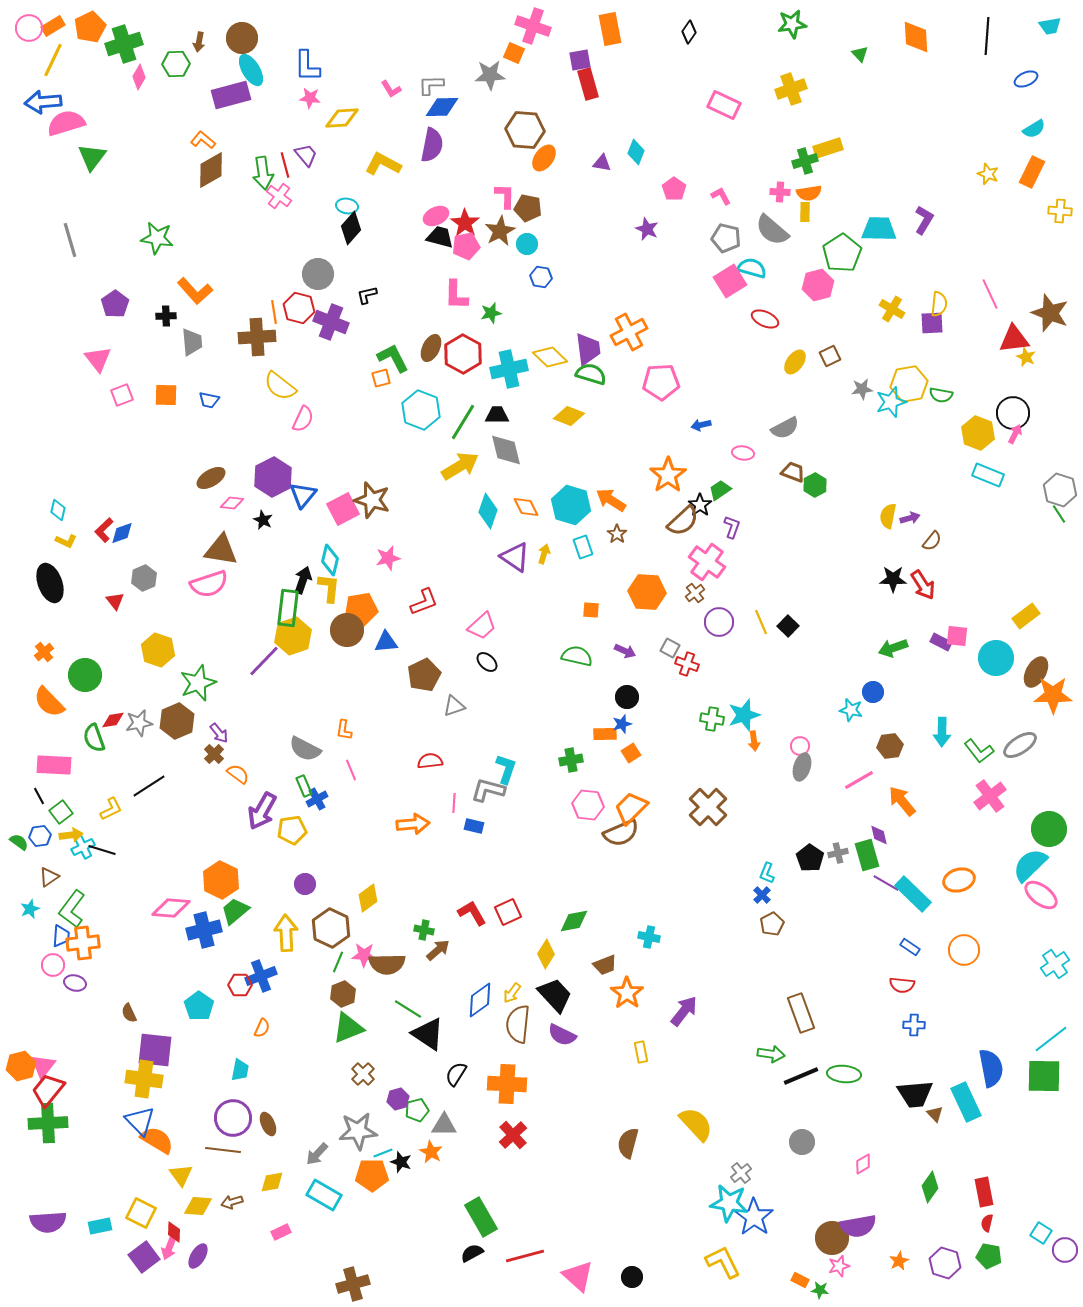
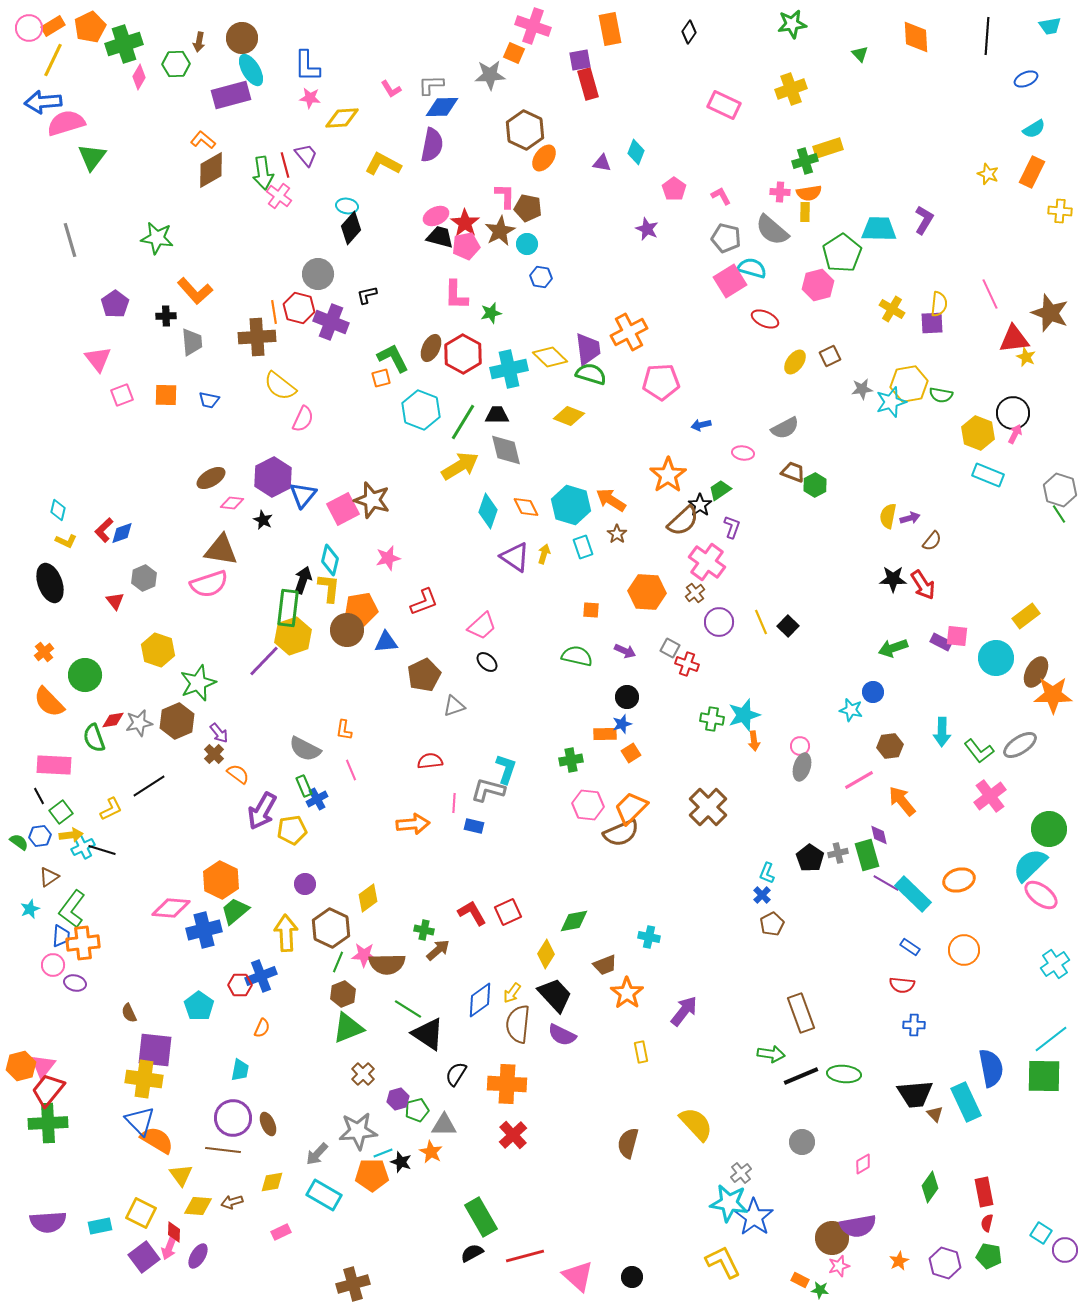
brown hexagon at (525, 130): rotated 21 degrees clockwise
